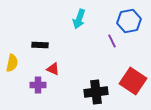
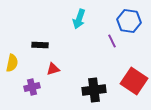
blue hexagon: rotated 20 degrees clockwise
red triangle: rotated 40 degrees counterclockwise
red square: moved 1 px right
purple cross: moved 6 px left, 2 px down; rotated 14 degrees counterclockwise
black cross: moved 2 px left, 2 px up
